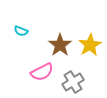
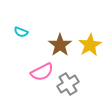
cyan semicircle: moved 1 px down
gray cross: moved 5 px left, 2 px down
